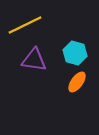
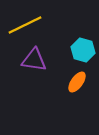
cyan hexagon: moved 8 px right, 3 px up
